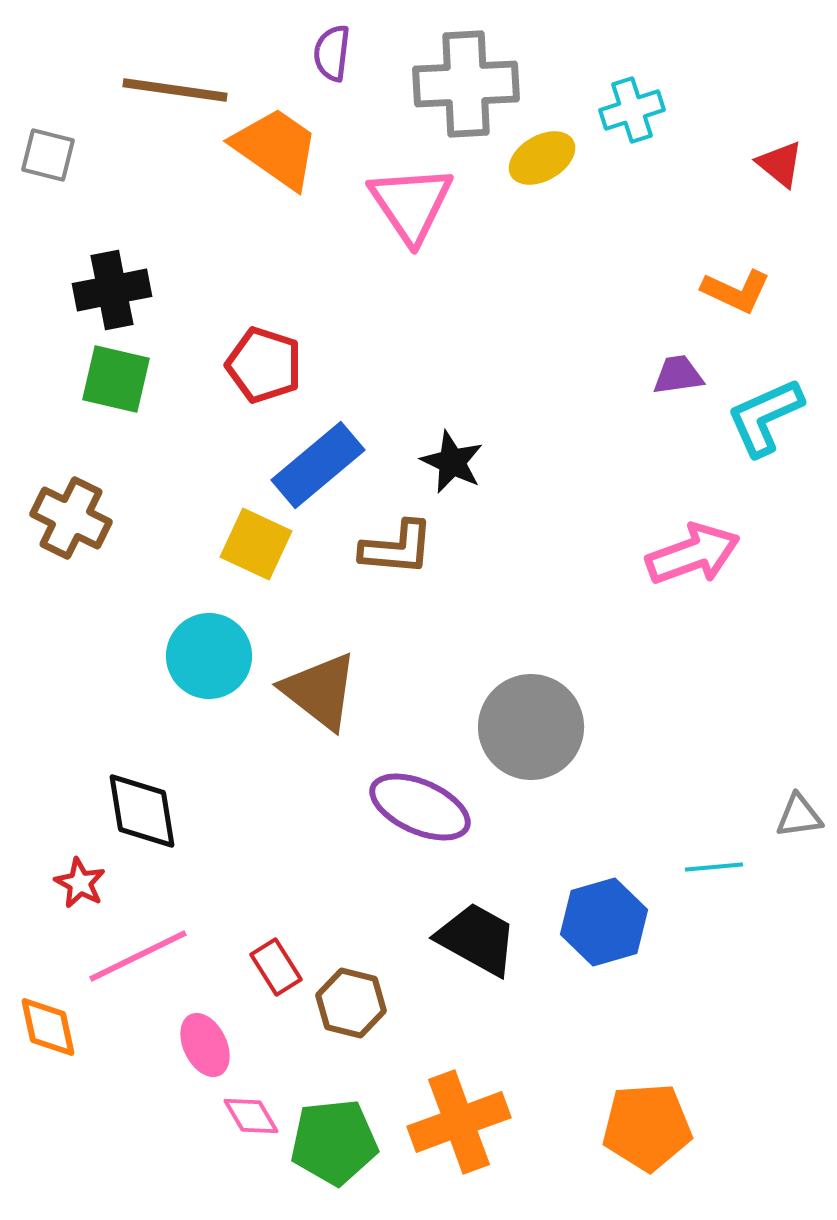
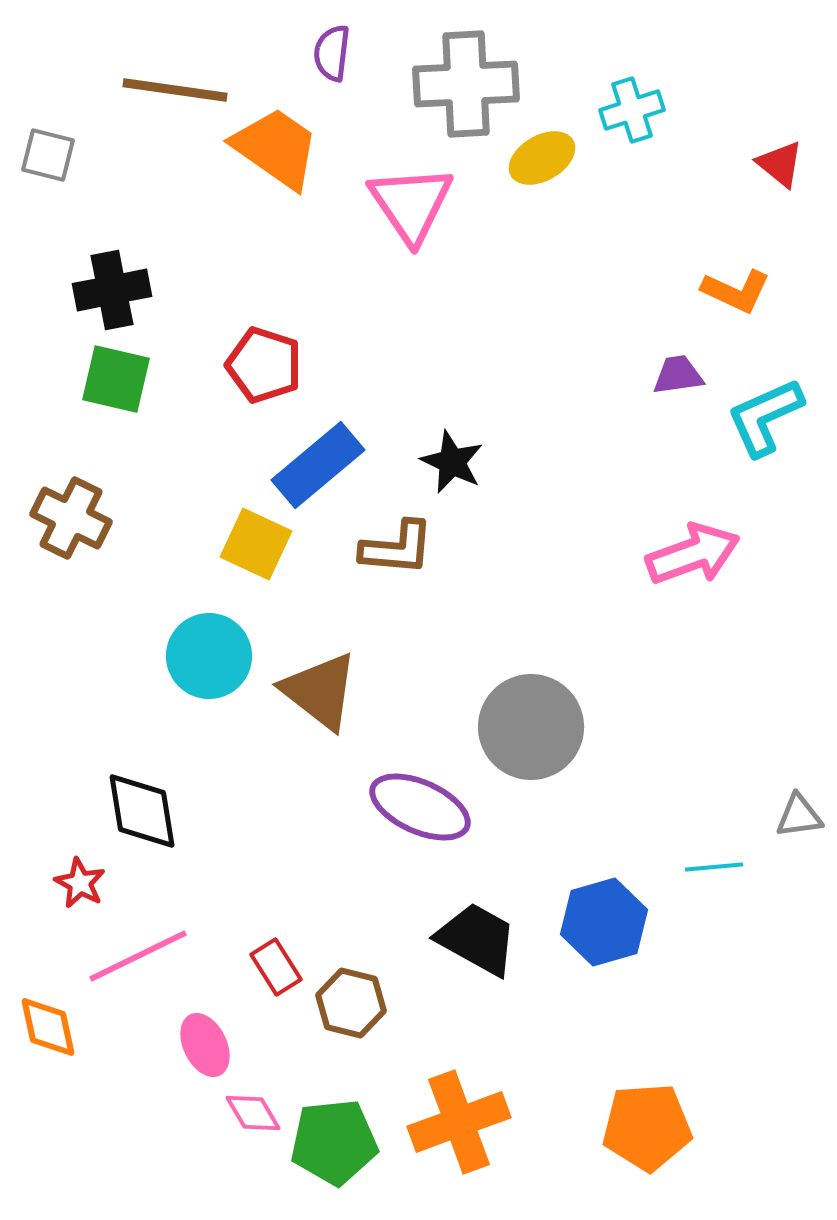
pink diamond: moved 2 px right, 3 px up
